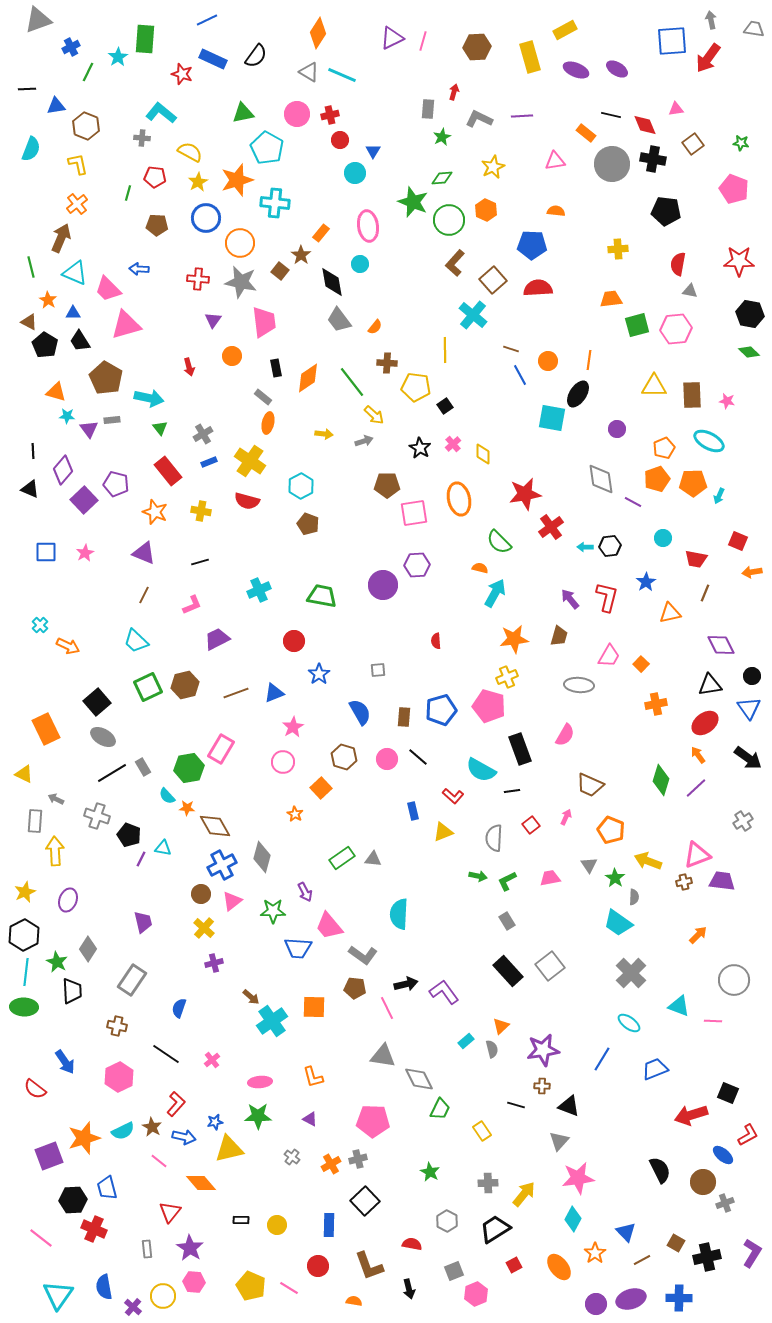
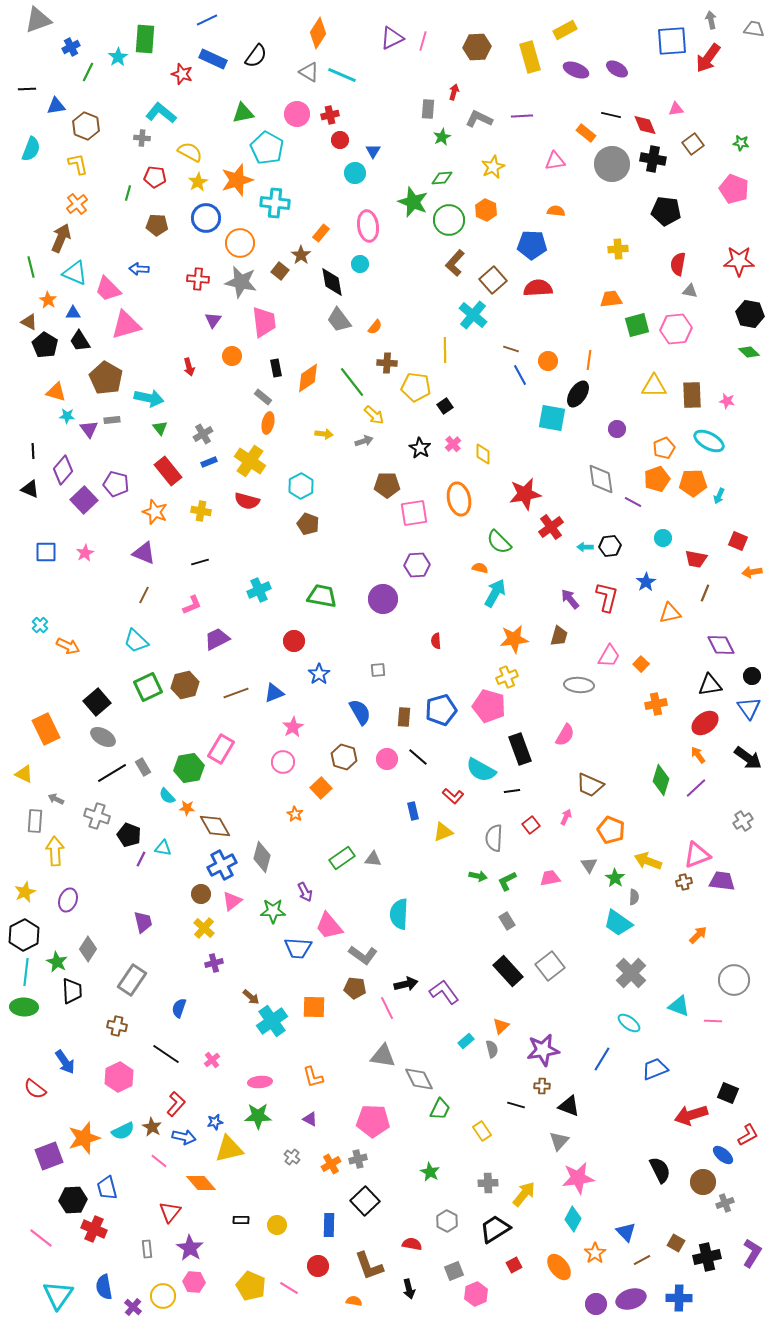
purple circle at (383, 585): moved 14 px down
